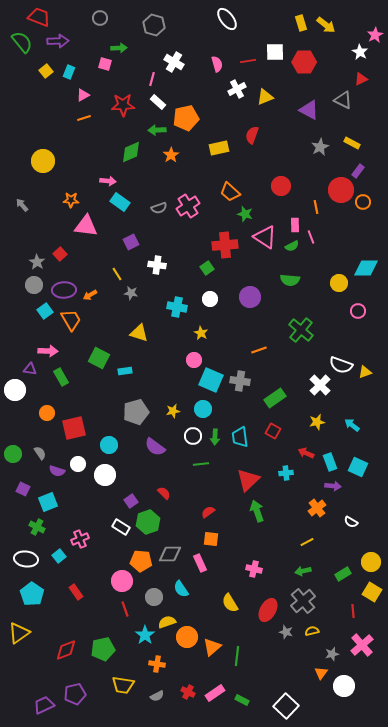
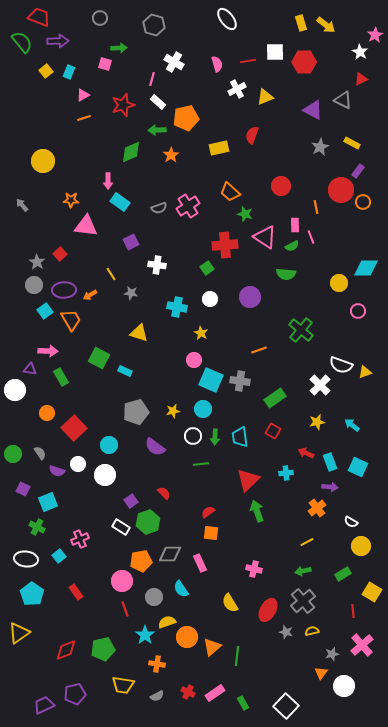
red star at (123, 105): rotated 15 degrees counterclockwise
purple triangle at (309, 110): moved 4 px right
pink arrow at (108, 181): rotated 84 degrees clockwise
yellow line at (117, 274): moved 6 px left
green semicircle at (290, 280): moved 4 px left, 6 px up
cyan rectangle at (125, 371): rotated 32 degrees clockwise
red square at (74, 428): rotated 30 degrees counterclockwise
purple arrow at (333, 486): moved 3 px left, 1 px down
orange square at (211, 539): moved 6 px up
orange pentagon at (141, 561): rotated 15 degrees counterclockwise
yellow circle at (371, 562): moved 10 px left, 16 px up
green rectangle at (242, 700): moved 1 px right, 3 px down; rotated 32 degrees clockwise
